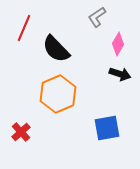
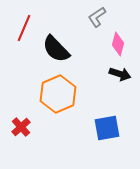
pink diamond: rotated 15 degrees counterclockwise
red cross: moved 5 px up
